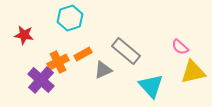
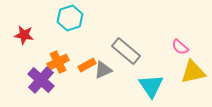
orange rectangle: moved 4 px right, 11 px down
cyan triangle: rotated 8 degrees clockwise
